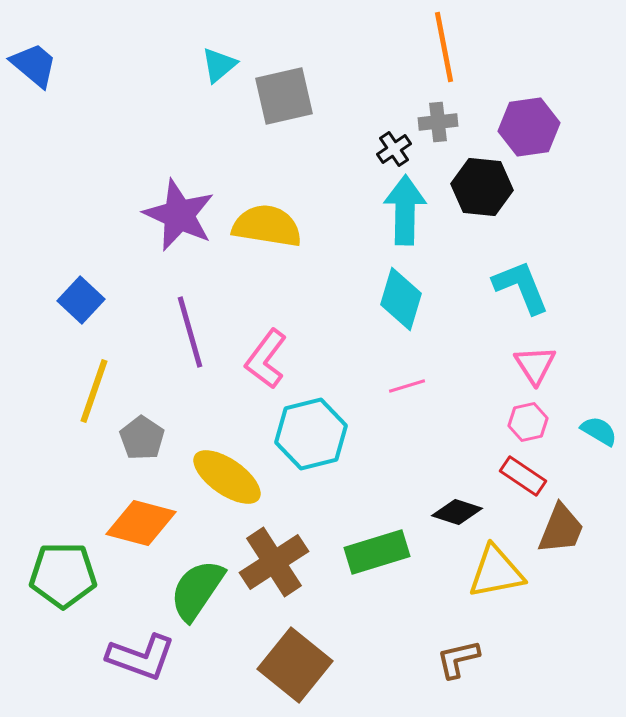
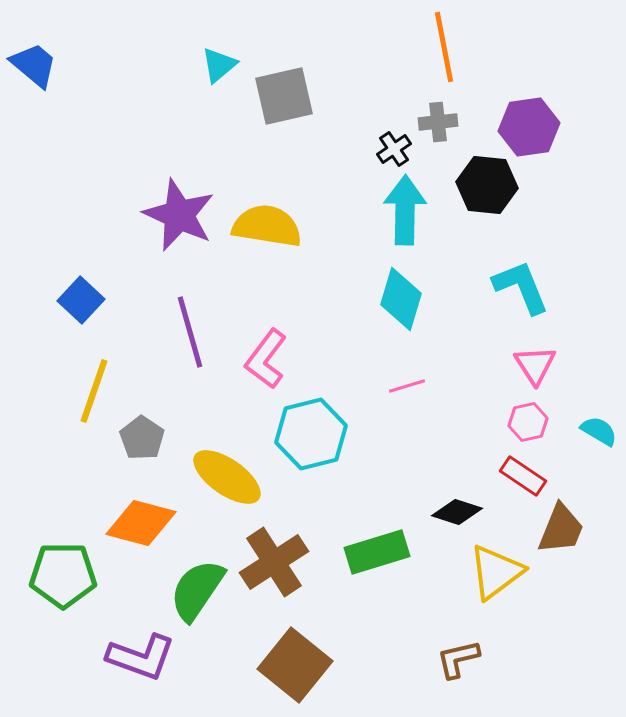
black hexagon: moved 5 px right, 2 px up
yellow triangle: rotated 26 degrees counterclockwise
